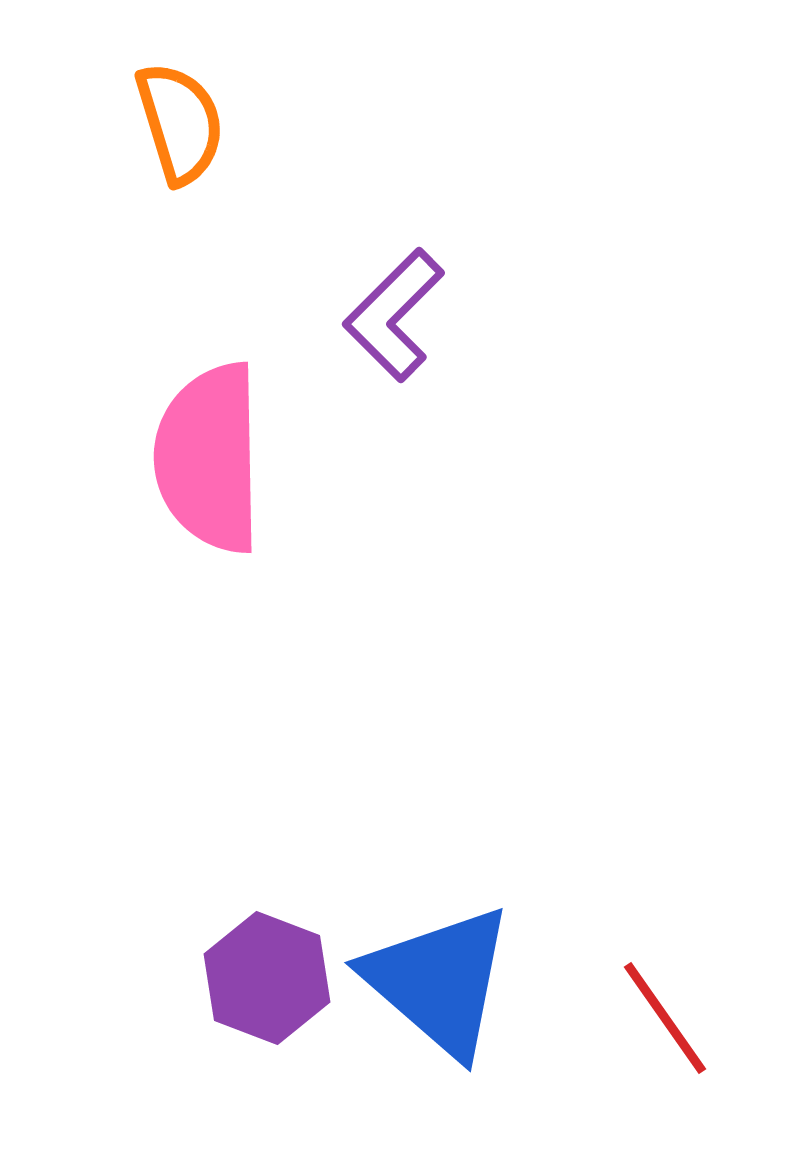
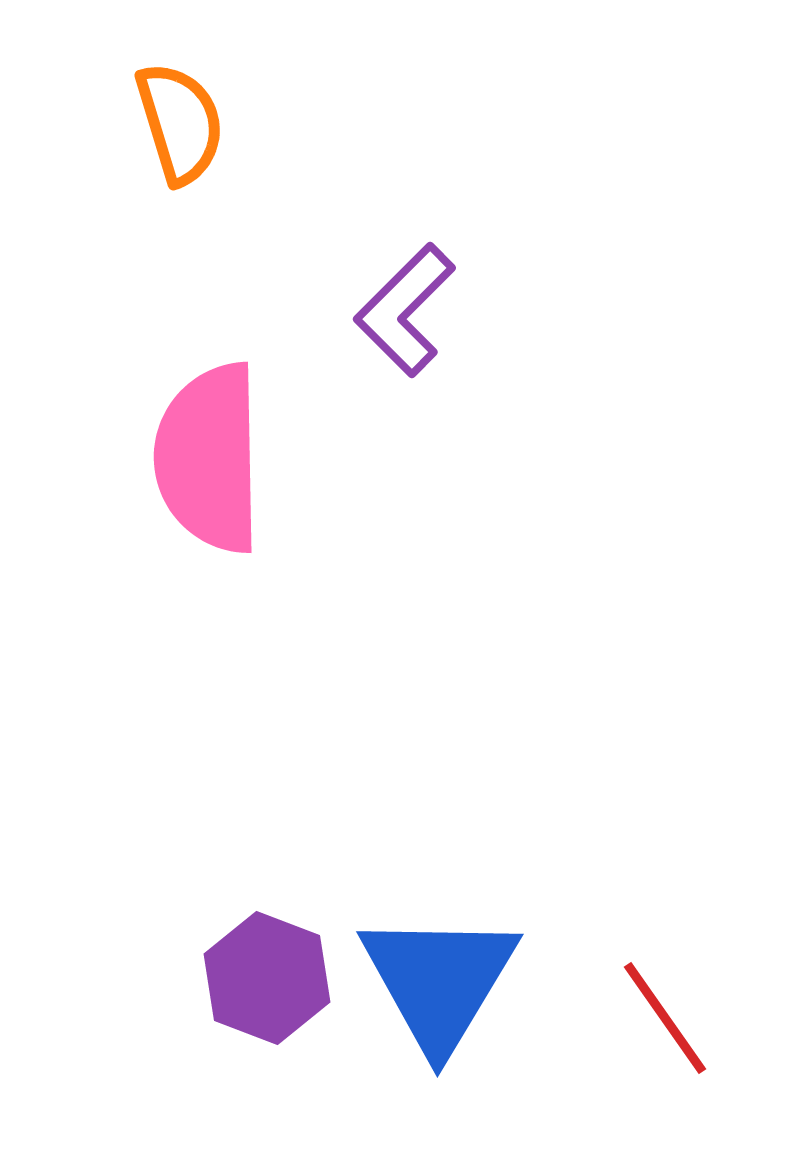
purple L-shape: moved 11 px right, 5 px up
blue triangle: rotated 20 degrees clockwise
